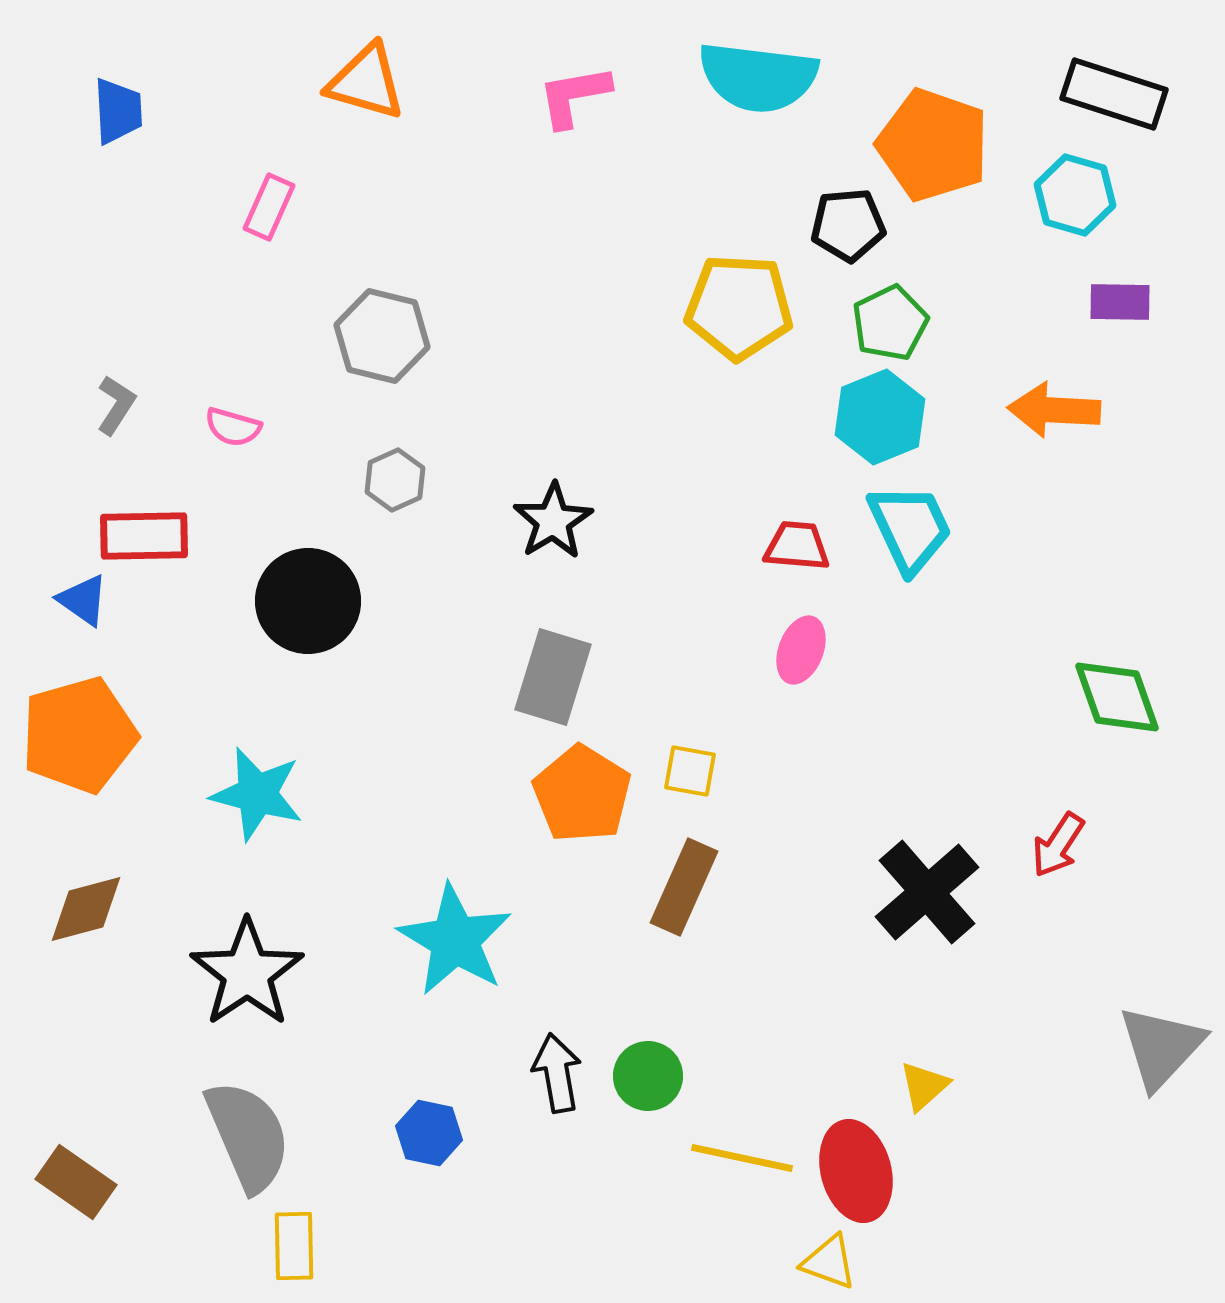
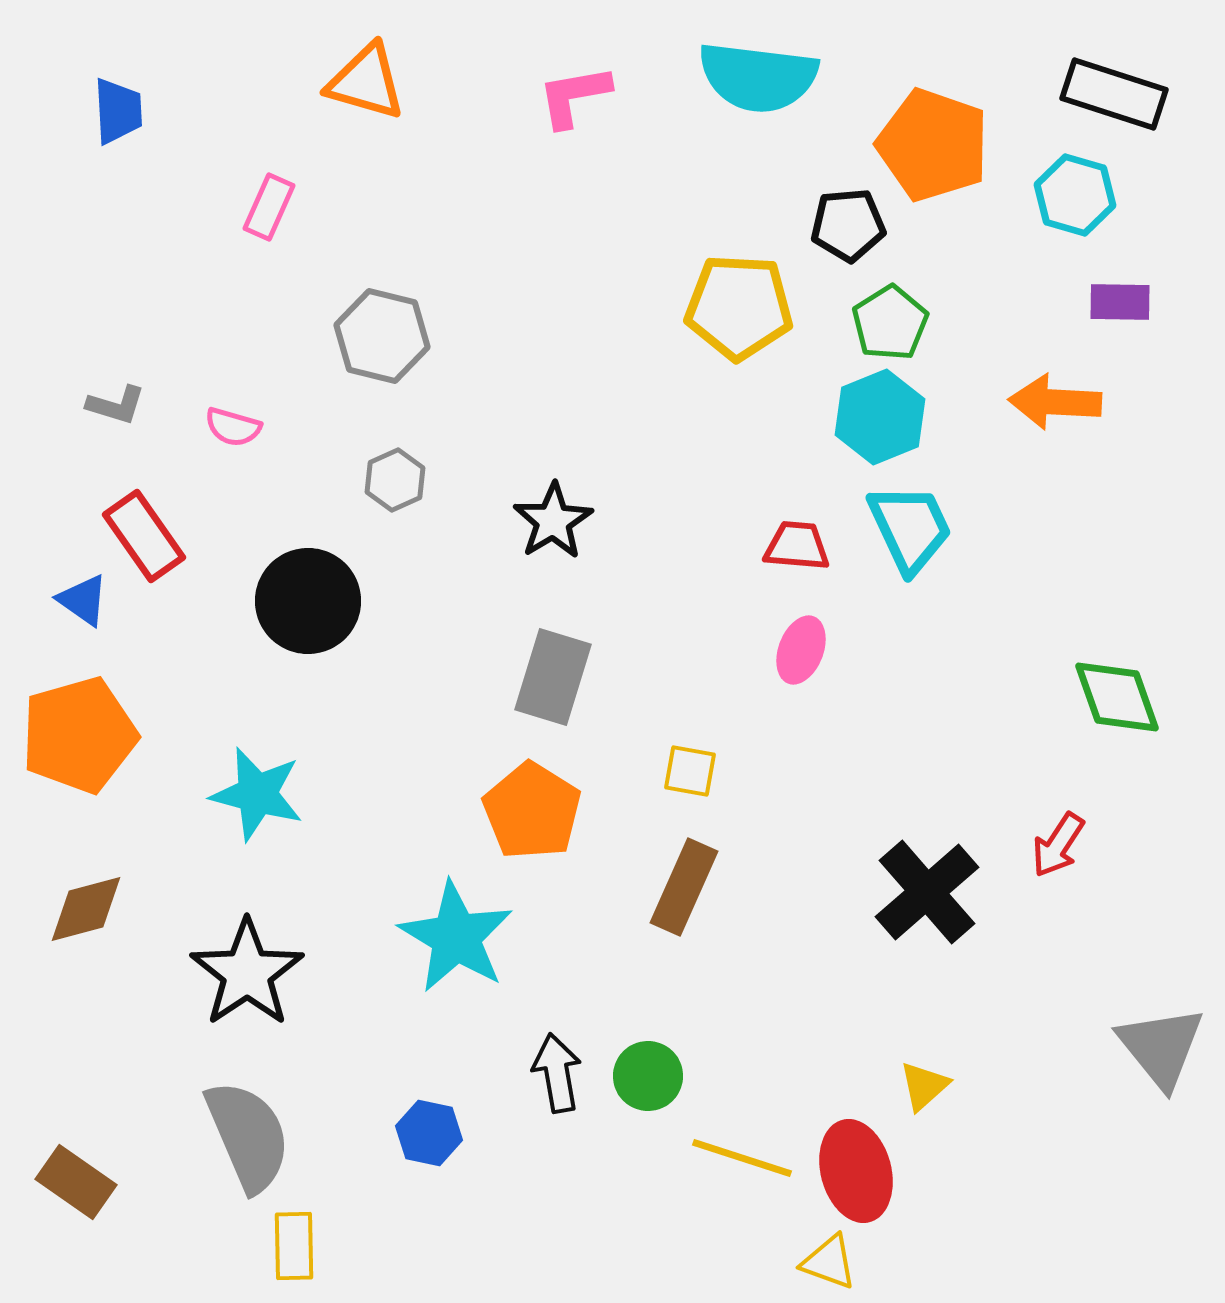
green pentagon at (890, 323): rotated 6 degrees counterclockwise
gray L-shape at (116, 405): rotated 74 degrees clockwise
orange arrow at (1054, 410): moved 1 px right, 8 px up
red rectangle at (144, 536): rotated 56 degrees clockwise
orange pentagon at (582, 794): moved 50 px left, 17 px down
cyan star at (455, 940): moved 1 px right, 3 px up
gray triangle at (1161, 1047): rotated 22 degrees counterclockwise
yellow line at (742, 1158): rotated 6 degrees clockwise
